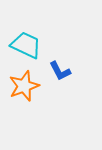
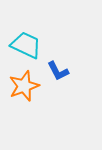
blue L-shape: moved 2 px left
